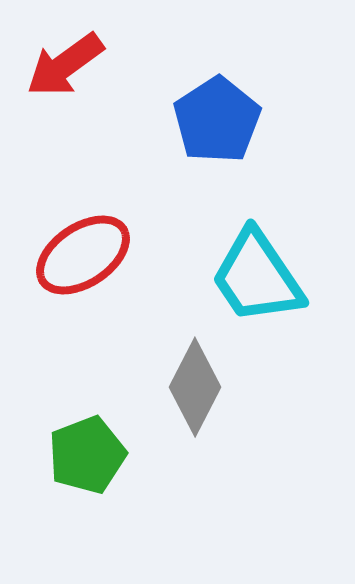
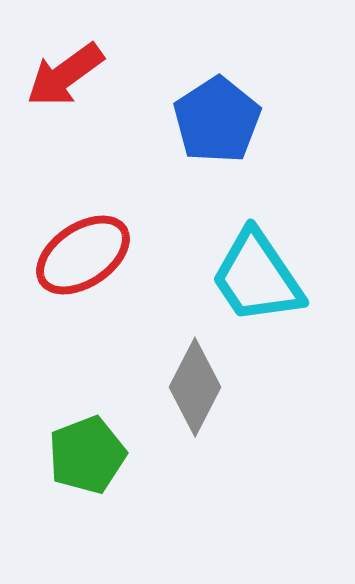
red arrow: moved 10 px down
